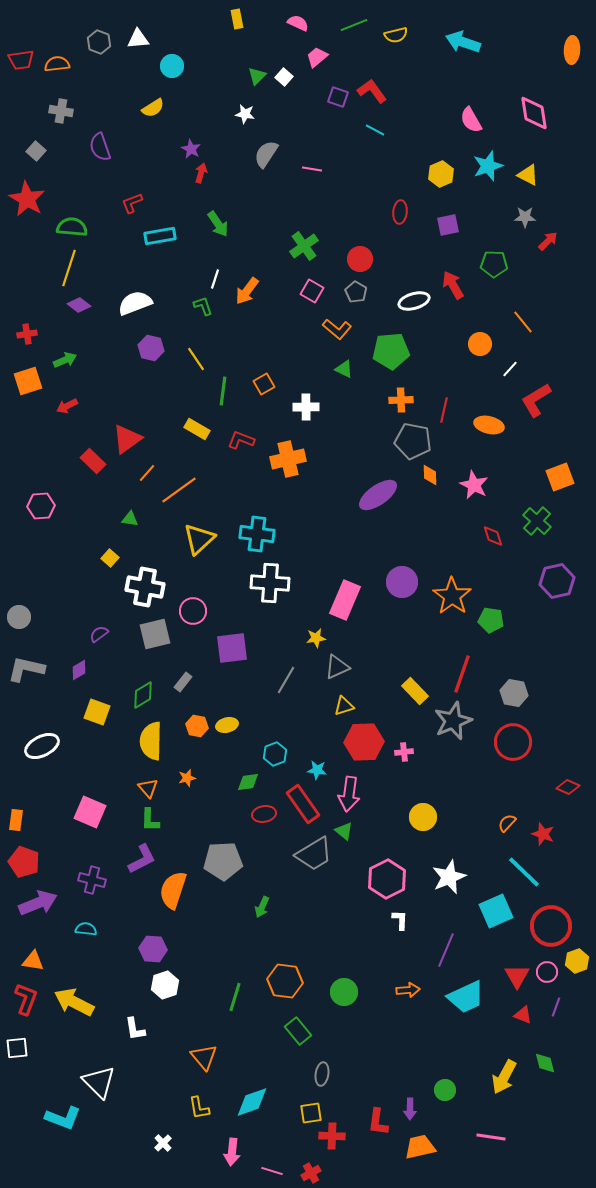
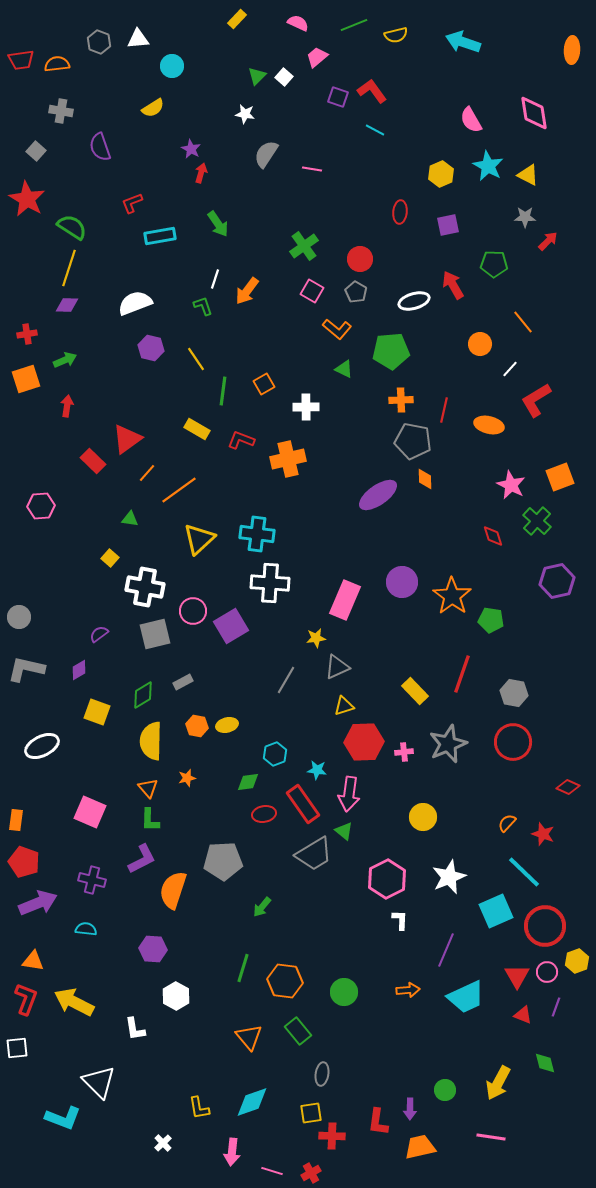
yellow rectangle at (237, 19): rotated 54 degrees clockwise
cyan star at (488, 166): rotated 24 degrees counterclockwise
green semicircle at (72, 227): rotated 28 degrees clockwise
purple diamond at (79, 305): moved 12 px left; rotated 35 degrees counterclockwise
orange square at (28, 381): moved 2 px left, 2 px up
red arrow at (67, 406): rotated 125 degrees clockwise
orange diamond at (430, 475): moved 5 px left, 4 px down
pink star at (474, 485): moved 37 px right
purple square at (232, 648): moved 1 px left, 22 px up; rotated 24 degrees counterclockwise
gray rectangle at (183, 682): rotated 24 degrees clockwise
gray star at (453, 721): moved 5 px left, 23 px down
green arrow at (262, 907): rotated 15 degrees clockwise
red circle at (551, 926): moved 6 px left
white hexagon at (165, 985): moved 11 px right, 11 px down; rotated 12 degrees counterclockwise
green line at (235, 997): moved 8 px right, 29 px up
orange triangle at (204, 1057): moved 45 px right, 20 px up
yellow arrow at (504, 1077): moved 6 px left, 6 px down
